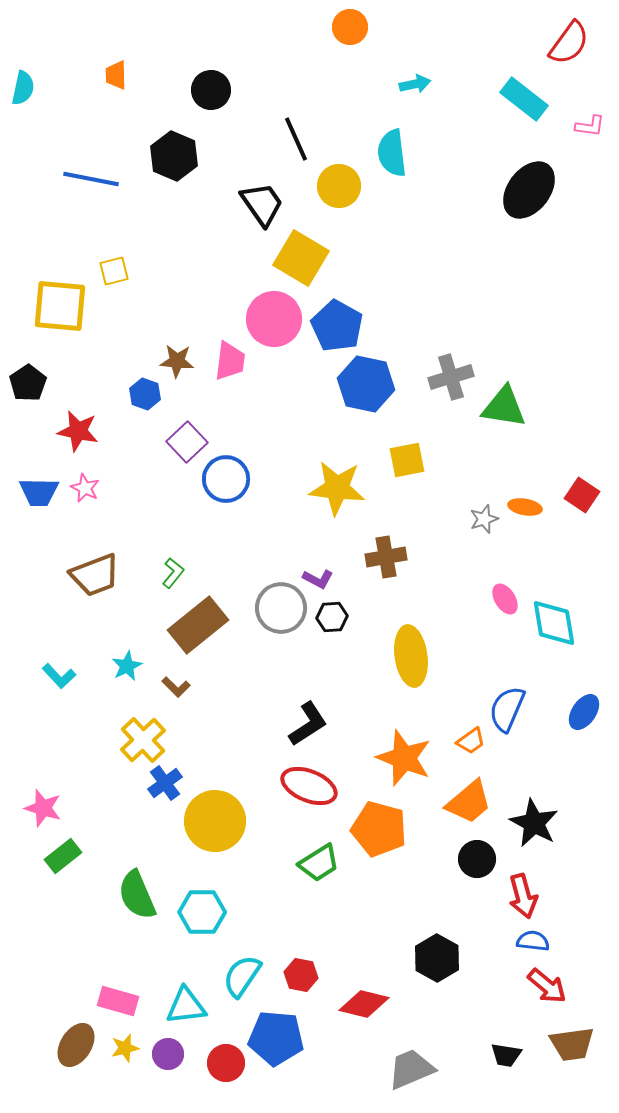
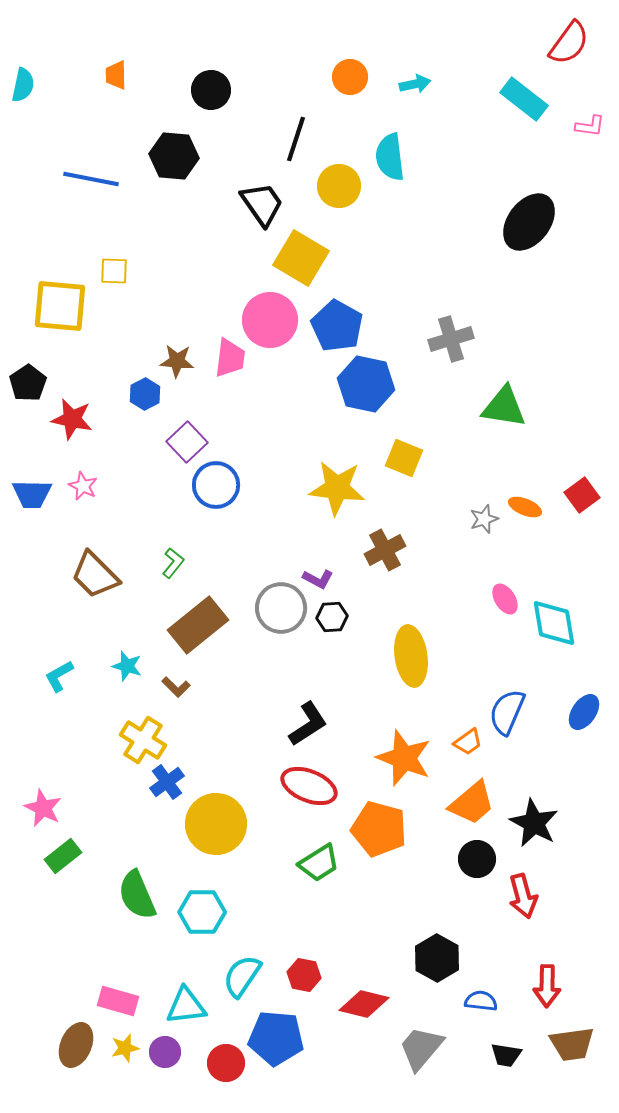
orange circle at (350, 27): moved 50 px down
cyan semicircle at (23, 88): moved 3 px up
black line at (296, 139): rotated 42 degrees clockwise
cyan semicircle at (392, 153): moved 2 px left, 4 px down
black hexagon at (174, 156): rotated 18 degrees counterclockwise
black ellipse at (529, 190): moved 32 px down
yellow square at (114, 271): rotated 16 degrees clockwise
pink circle at (274, 319): moved 4 px left, 1 px down
pink trapezoid at (230, 361): moved 3 px up
gray cross at (451, 377): moved 38 px up
blue hexagon at (145, 394): rotated 12 degrees clockwise
red star at (78, 431): moved 6 px left, 12 px up
yellow square at (407, 460): moved 3 px left, 2 px up; rotated 33 degrees clockwise
blue circle at (226, 479): moved 10 px left, 6 px down
pink star at (85, 488): moved 2 px left, 2 px up
blue trapezoid at (39, 492): moved 7 px left, 2 px down
red square at (582, 495): rotated 20 degrees clockwise
orange ellipse at (525, 507): rotated 12 degrees clockwise
brown cross at (386, 557): moved 1 px left, 7 px up; rotated 18 degrees counterclockwise
green L-shape at (173, 573): moved 10 px up
brown trapezoid at (95, 575): rotated 66 degrees clockwise
cyan star at (127, 666): rotated 28 degrees counterclockwise
cyan L-shape at (59, 676): rotated 104 degrees clockwise
blue semicircle at (507, 709): moved 3 px down
yellow cross at (143, 740): rotated 15 degrees counterclockwise
orange trapezoid at (471, 741): moved 3 px left, 1 px down
blue cross at (165, 783): moved 2 px right, 1 px up
orange trapezoid at (469, 802): moved 3 px right, 1 px down
pink star at (43, 808): rotated 9 degrees clockwise
yellow circle at (215, 821): moved 1 px right, 3 px down
blue semicircle at (533, 941): moved 52 px left, 60 px down
red hexagon at (301, 975): moved 3 px right
red arrow at (547, 986): rotated 51 degrees clockwise
brown ellipse at (76, 1045): rotated 9 degrees counterclockwise
purple circle at (168, 1054): moved 3 px left, 2 px up
gray trapezoid at (411, 1069): moved 10 px right, 21 px up; rotated 27 degrees counterclockwise
